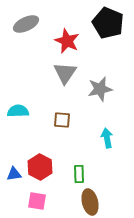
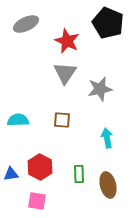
cyan semicircle: moved 9 px down
blue triangle: moved 3 px left
brown ellipse: moved 18 px right, 17 px up
